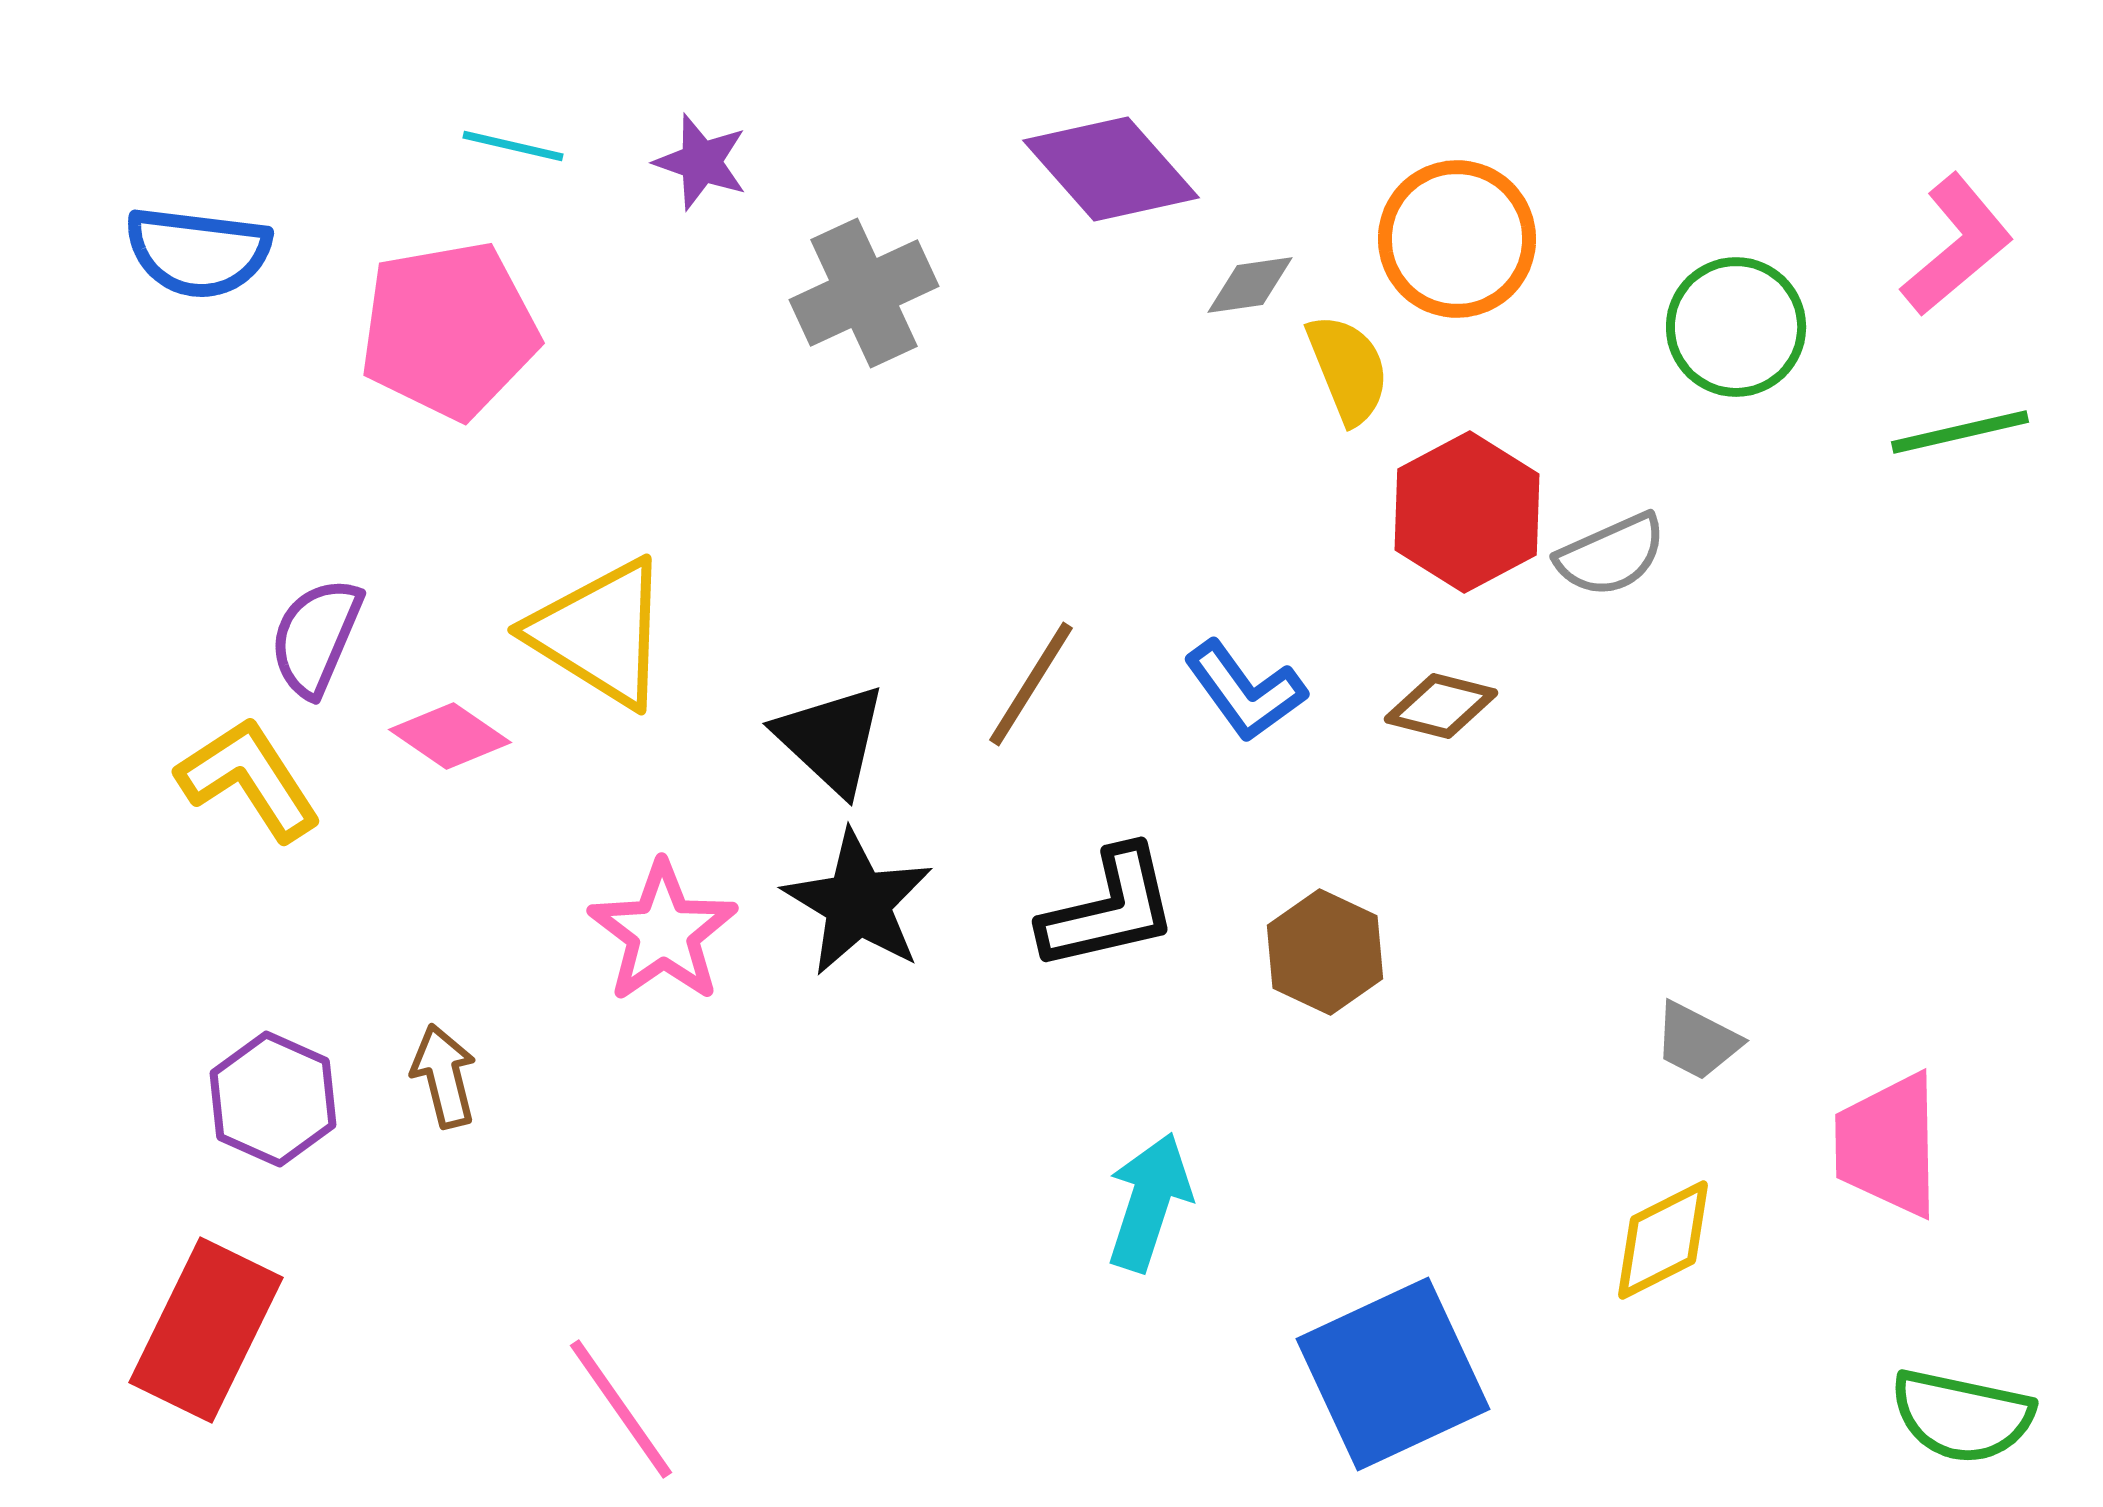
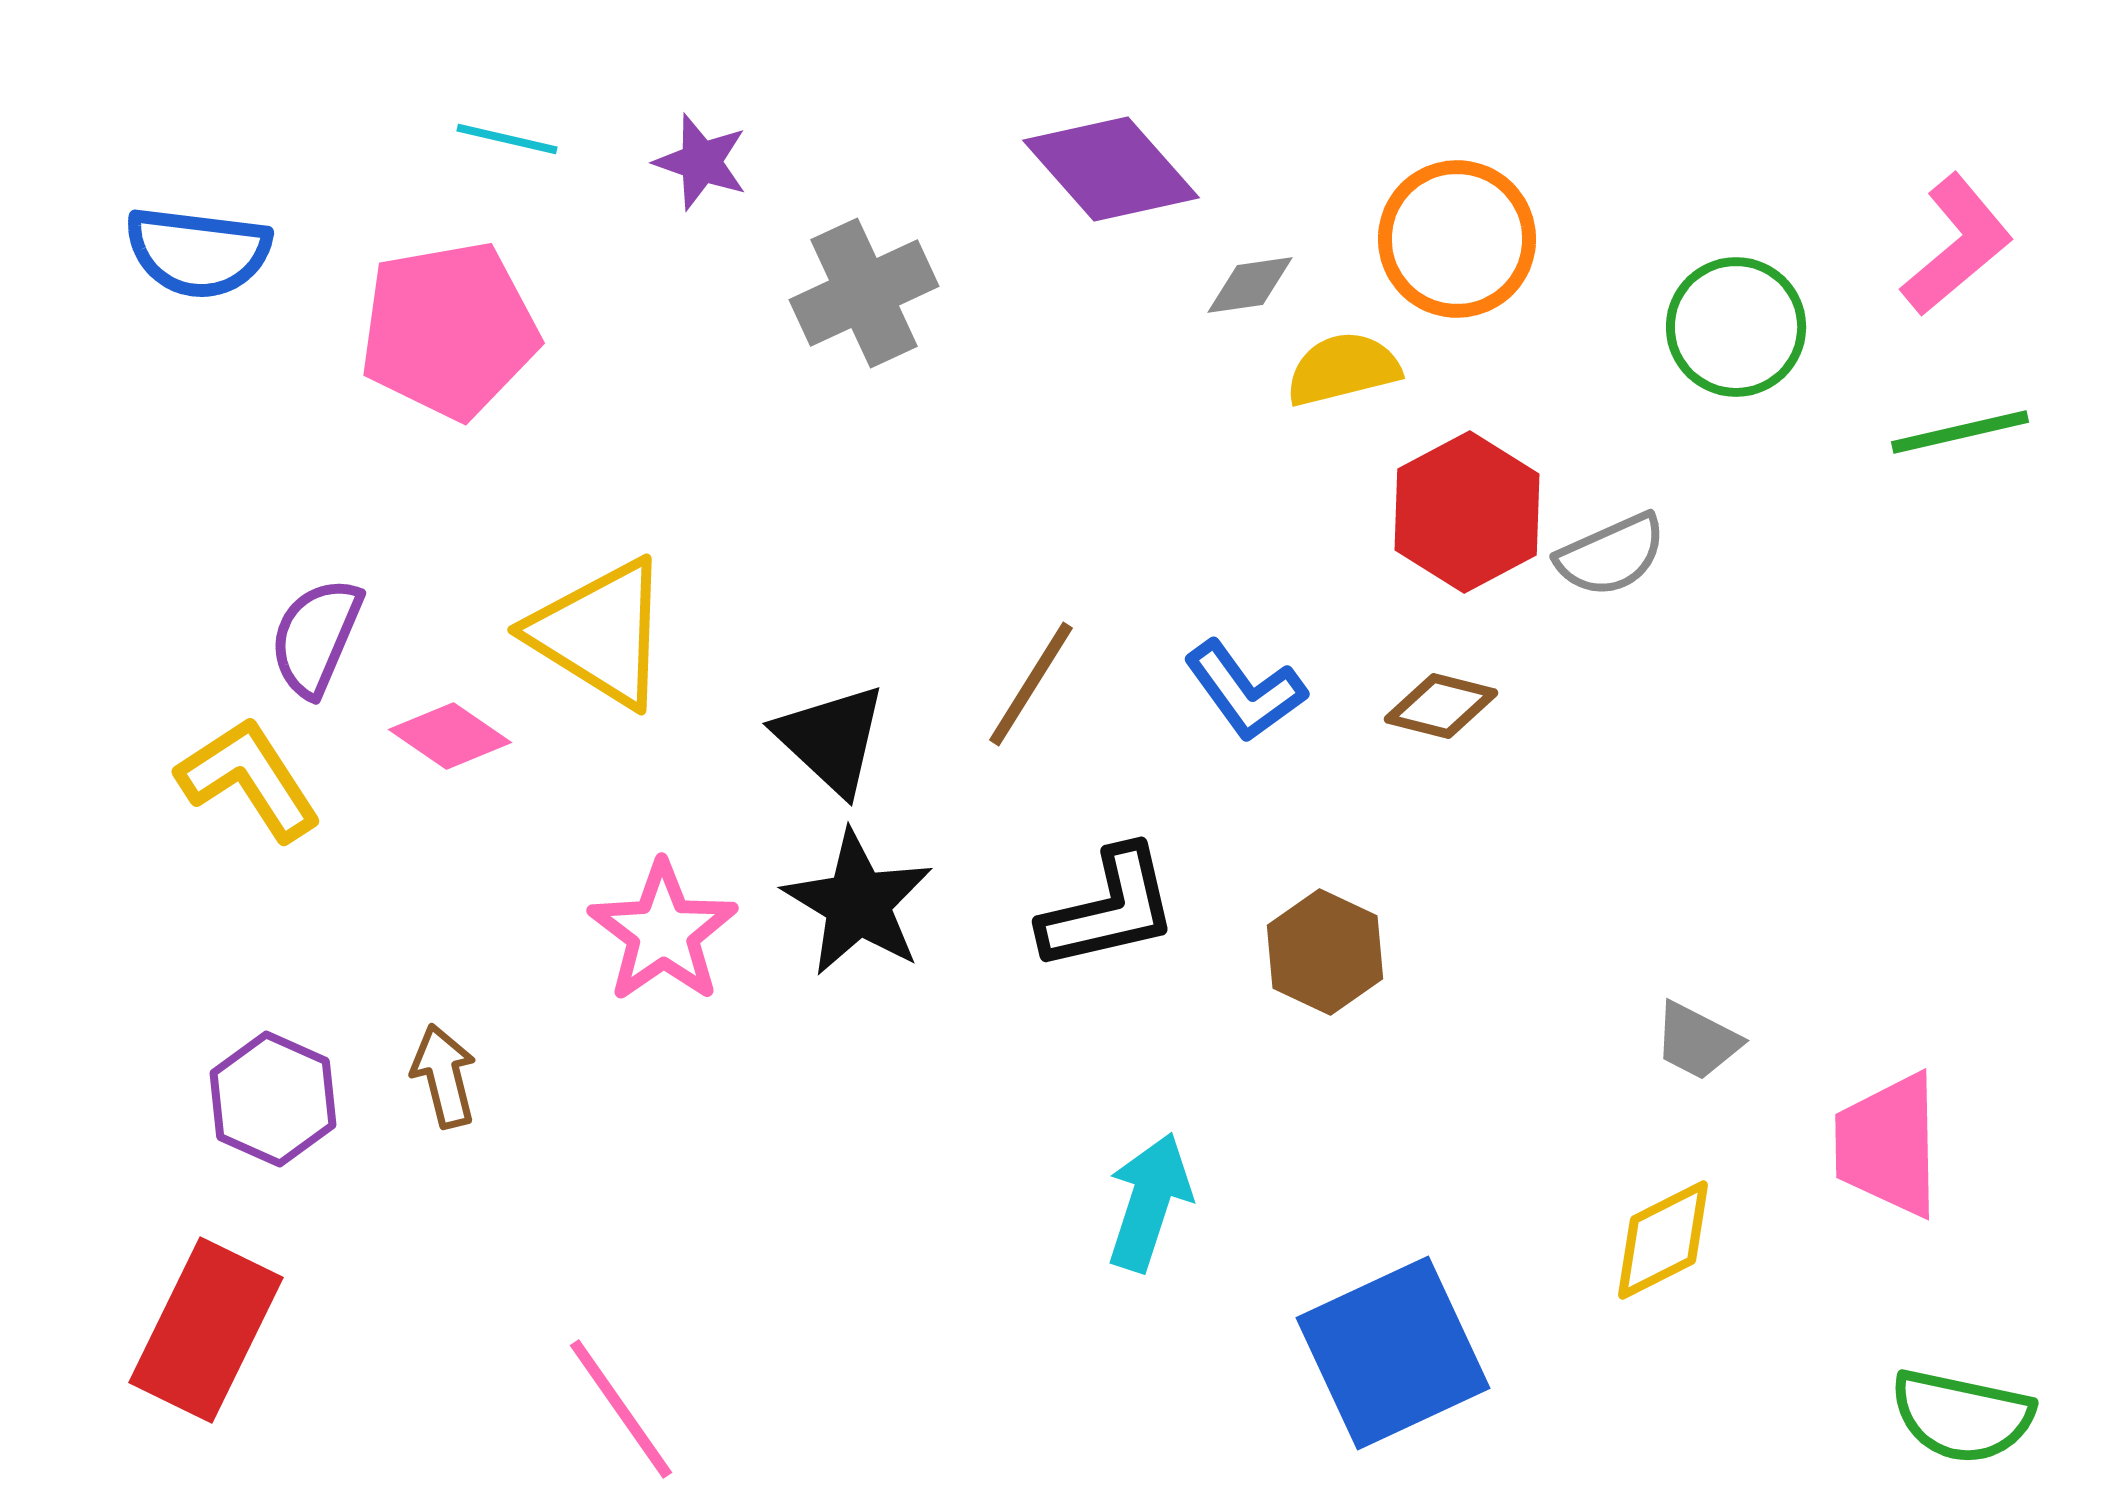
cyan line: moved 6 px left, 7 px up
yellow semicircle: moved 5 px left; rotated 82 degrees counterclockwise
blue square: moved 21 px up
